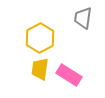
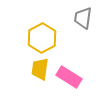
yellow hexagon: moved 2 px right
pink rectangle: moved 2 px down
